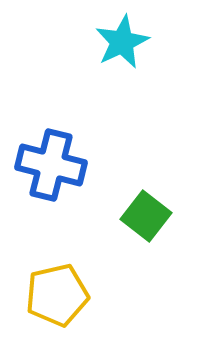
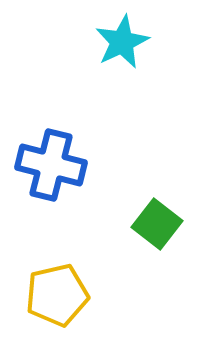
green square: moved 11 px right, 8 px down
